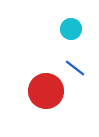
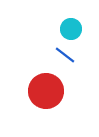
blue line: moved 10 px left, 13 px up
